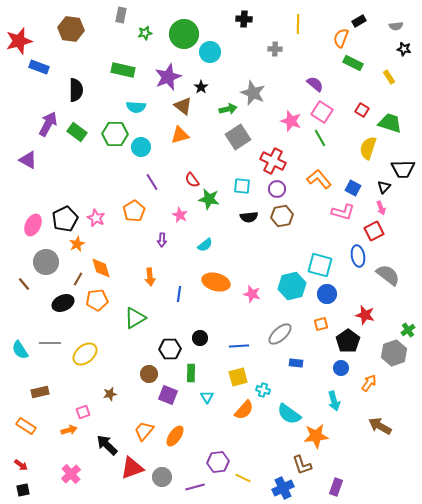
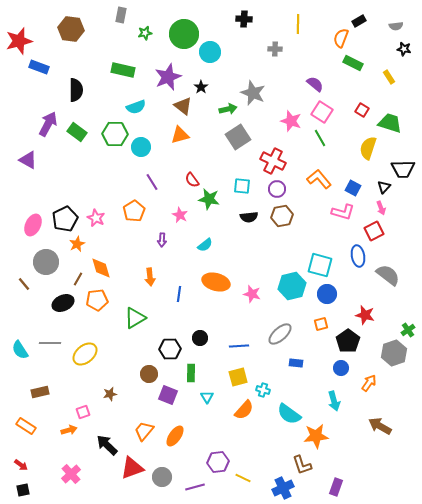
cyan semicircle at (136, 107): rotated 24 degrees counterclockwise
